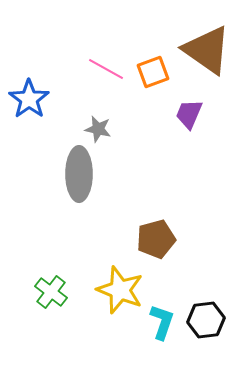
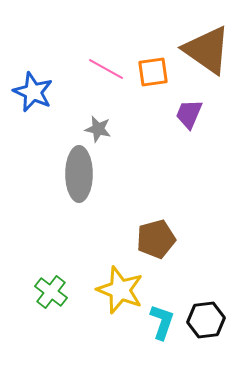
orange square: rotated 12 degrees clockwise
blue star: moved 4 px right, 7 px up; rotated 12 degrees counterclockwise
